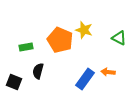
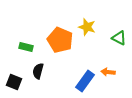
yellow star: moved 3 px right, 3 px up
green rectangle: rotated 24 degrees clockwise
blue rectangle: moved 2 px down
